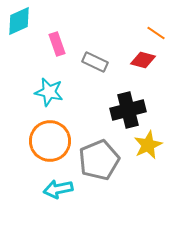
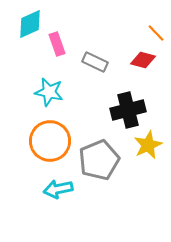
cyan diamond: moved 11 px right, 3 px down
orange line: rotated 12 degrees clockwise
